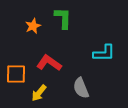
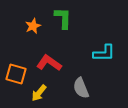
orange square: rotated 15 degrees clockwise
